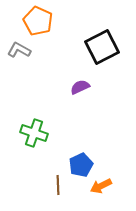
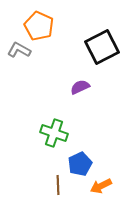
orange pentagon: moved 1 px right, 5 px down
green cross: moved 20 px right
blue pentagon: moved 1 px left, 1 px up
